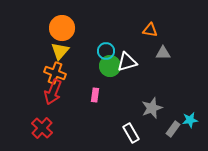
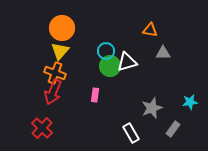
cyan star: moved 18 px up
